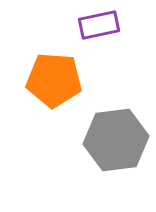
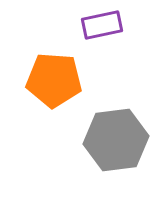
purple rectangle: moved 3 px right
